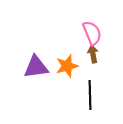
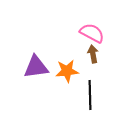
pink semicircle: rotated 40 degrees counterclockwise
orange star: moved 5 px down; rotated 10 degrees clockwise
